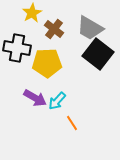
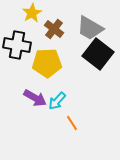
black cross: moved 3 px up
